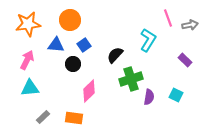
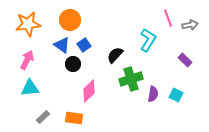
blue triangle: moved 6 px right; rotated 30 degrees clockwise
purple semicircle: moved 4 px right, 3 px up
